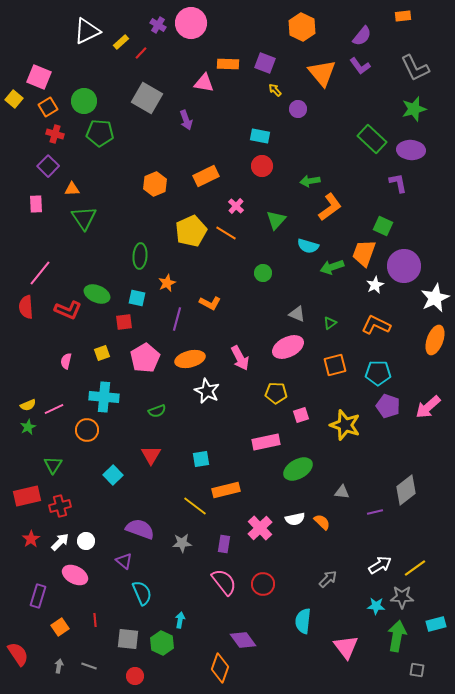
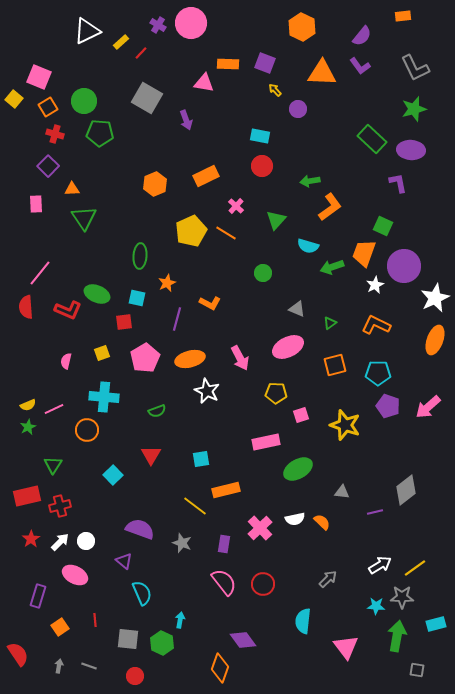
orange triangle at (322, 73): rotated 48 degrees counterclockwise
gray triangle at (297, 314): moved 5 px up
gray star at (182, 543): rotated 24 degrees clockwise
